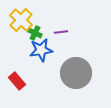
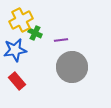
yellow cross: rotated 20 degrees clockwise
purple line: moved 8 px down
blue star: moved 26 px left
gray circle: moved 4 px left, 6 px up
